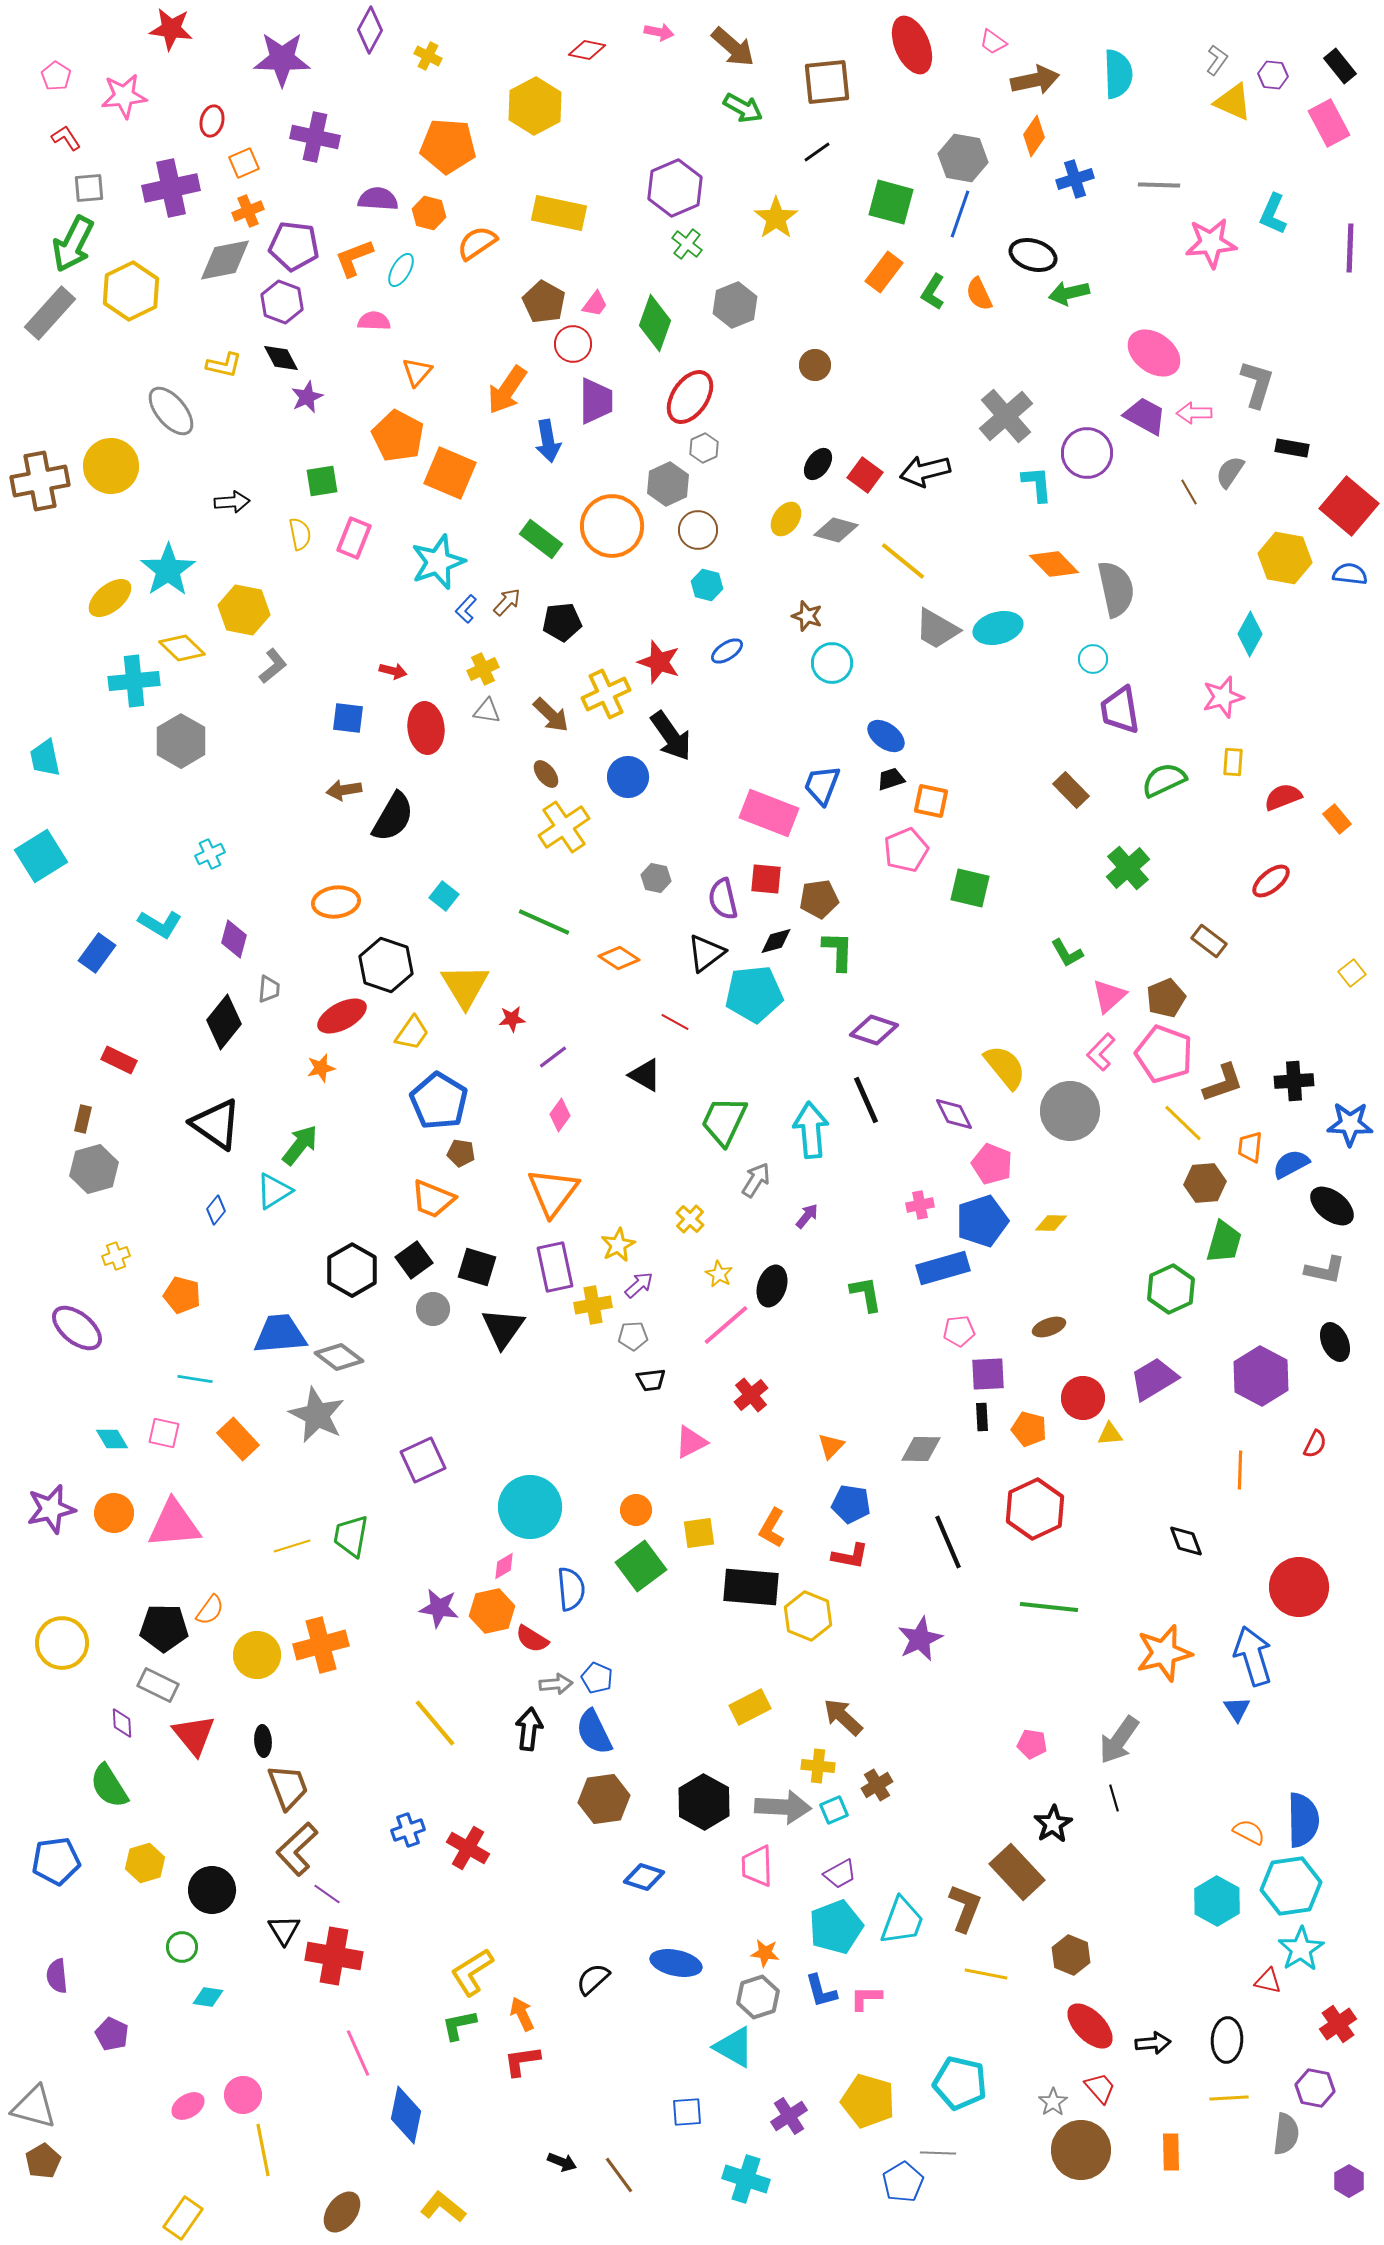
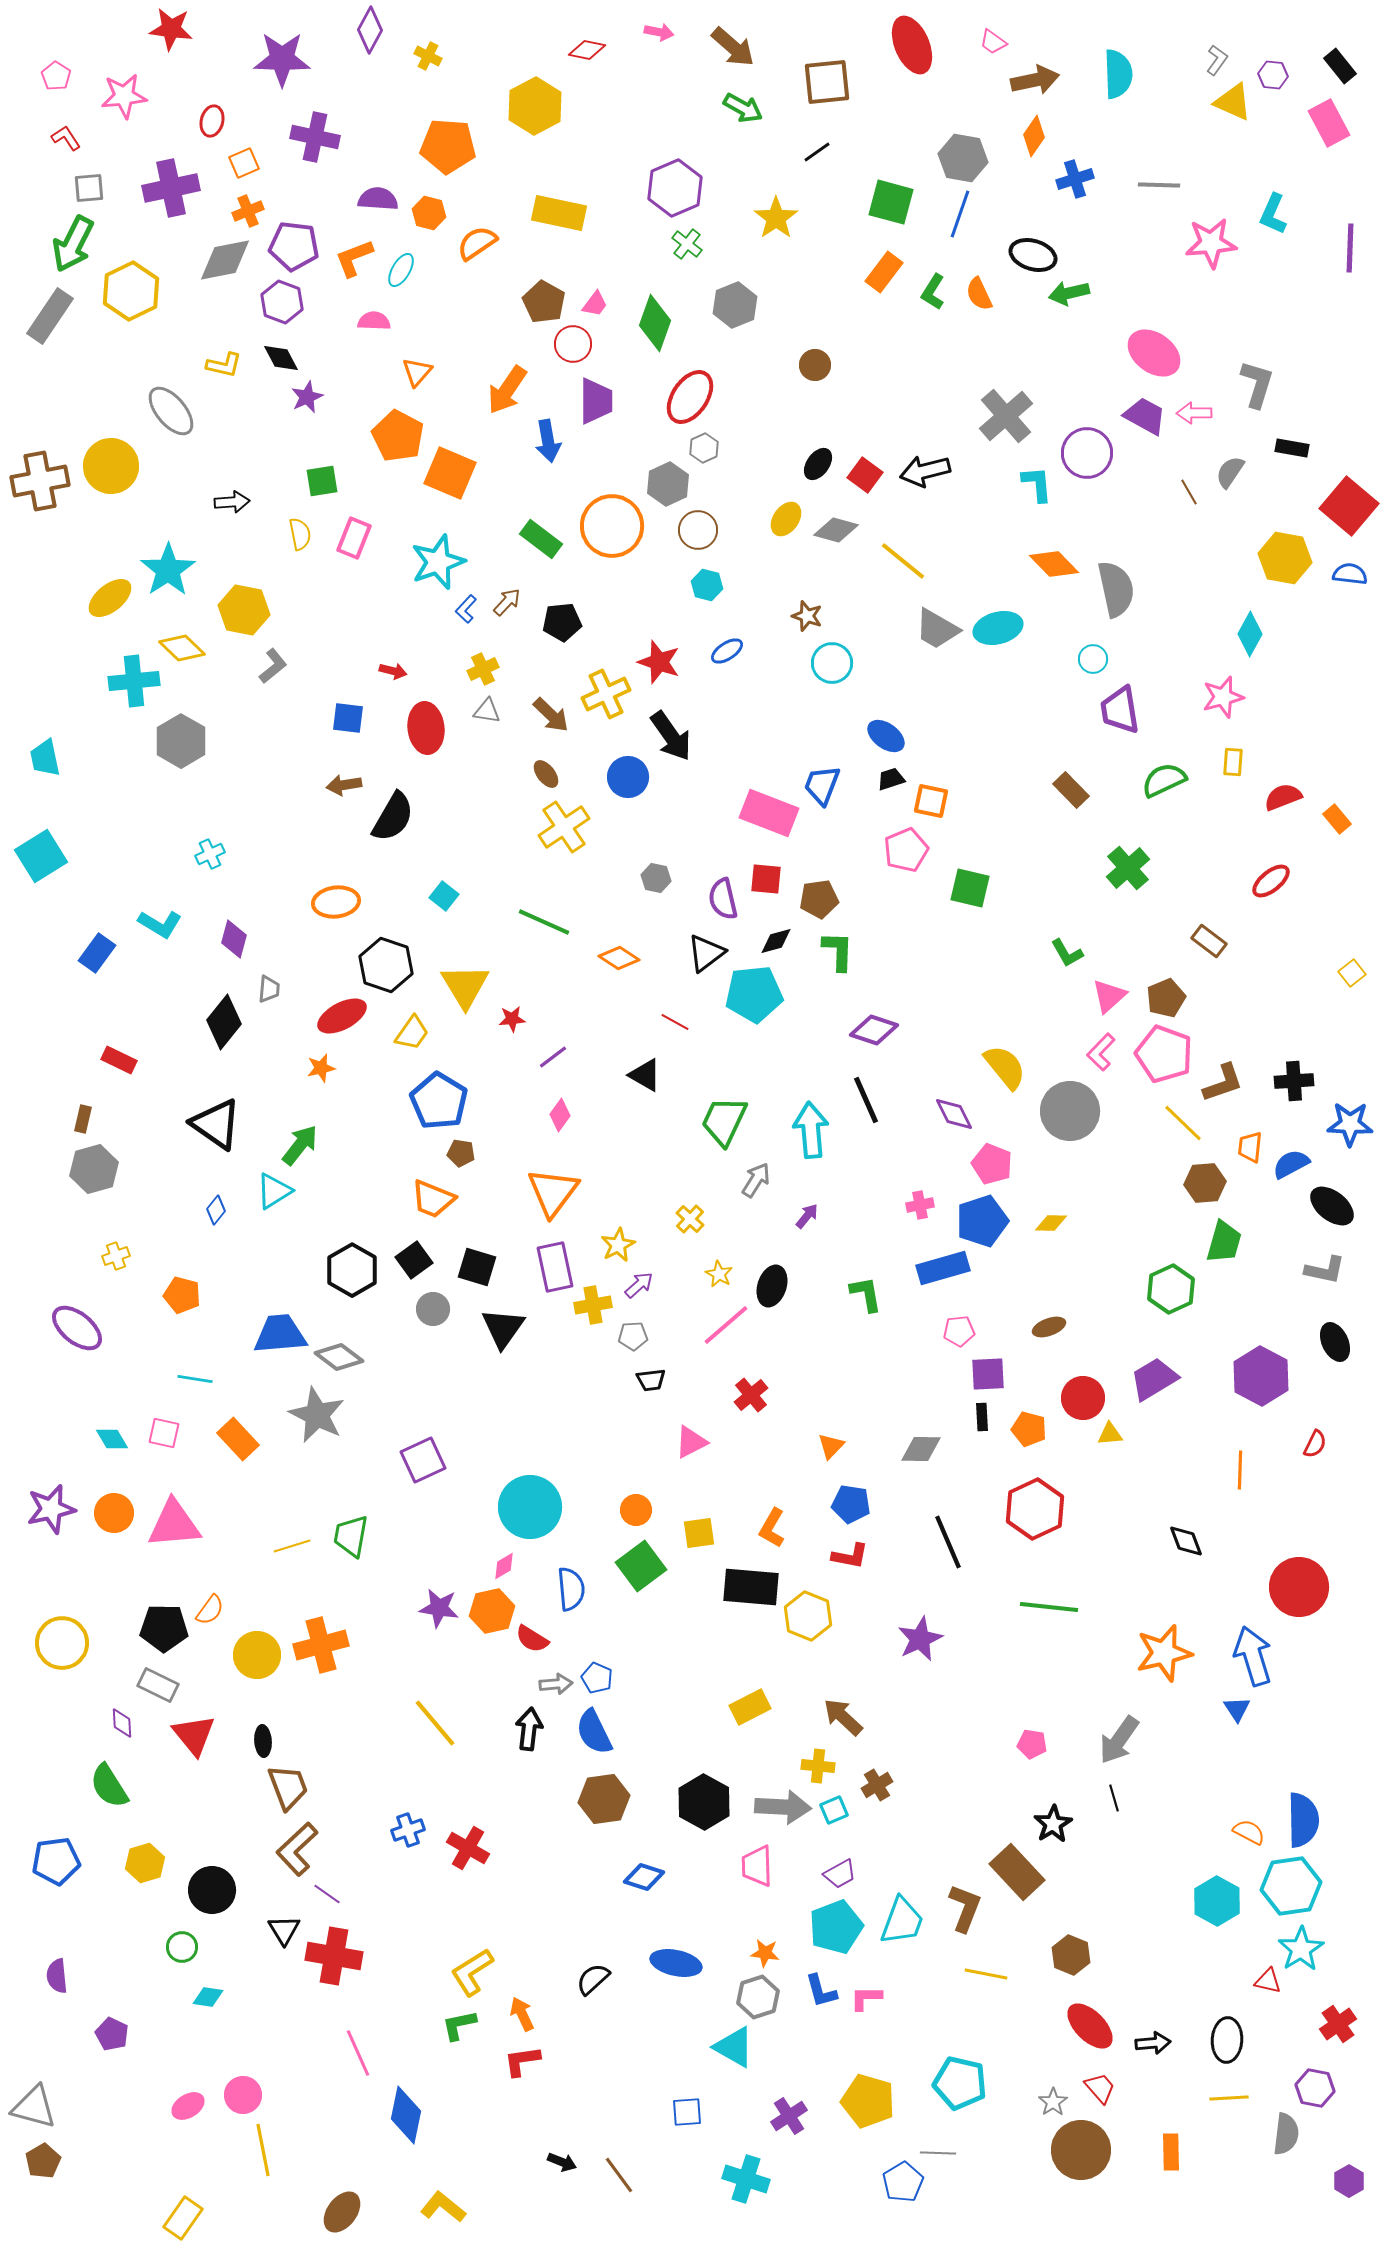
gray rectangle at (50, 313): moved 3 px down; rotated 8 degrees counterclockwise
brown arrow at (344, 790): moved 5 px up
